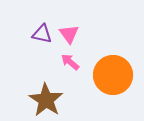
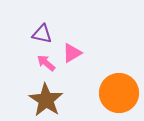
pink triangle: moved 3 px right, 19 px down; rotated 35 degrees clockwise
pink arrow: moved 24 px left, 1 px down
orange circle: moved 6 px right, 18 px down
